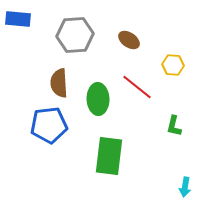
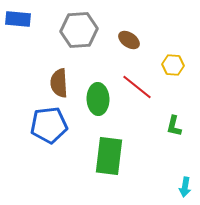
gray hexagon: moved 4 px right, 5 px up
